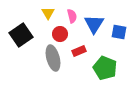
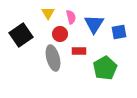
pink semicircle: moved 1 px left, 1 px down
blue square: rotated 21 degrees counterclockwise
red rectangle: rotated 24 degrees clockwise
green pentagon: rotated 20 degrees clockwise
